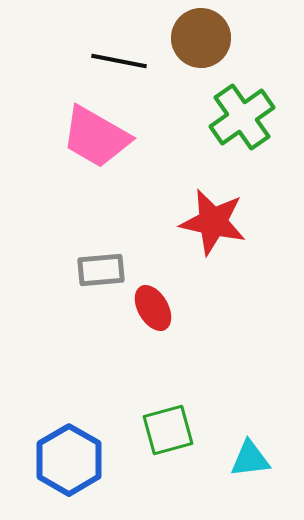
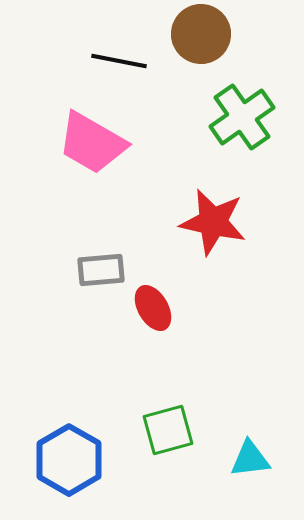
brown circle: moved 4 px up
pink trapezoid: moved 4 px left, 6 px down
